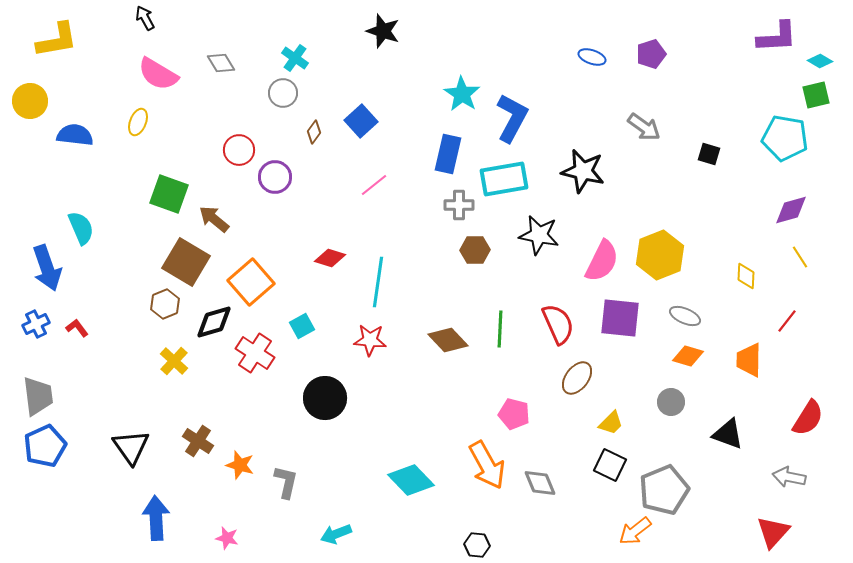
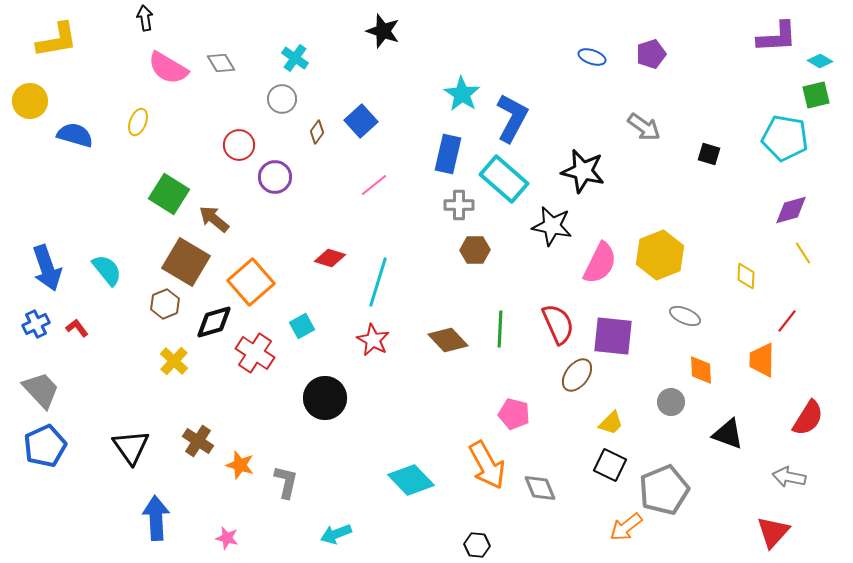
black arrow at (145, 18): rotated 20 degrees clockwise
pink semicircle at (158, 74): moved 10 px right, 6 px up
gray circle at (283, 93): moved 1 px left, 6 px down
brown diamond at (314, 132): moved 3 px right
blue semicircle at (75, 135): rotated 9 degrees clockwise
red circle at (239, 150): moved 5 px up
cyan rectangle at (504, 179): rotated 51 degrees clockwise
green square at (169, 194): rotated 12 degrees clockwise
cyan semicircle at (81, 228): moved 26 px right, 42 px down; rotated 16 degrees counterclockwise
black star at (539, 235): moved 13 px right, 9 px up
yellow line at (800, 257): moved 3 px right, 4 px up
pink semicircle at (602, 261): moved 2 px left, 2 px down
cyan line at (378, 282): rotated 9 degrees clockwise
purple square at (620, 318): moved 7 px left, 18 px down
red star at (370, 340): moved 3 px right; rotated 24 degrees clockwise
orange diamond at (688, 356): moved 13 px right, 14 px down; rotated 72 degrees clockwise
orange trapezoid at (749, 360): moved 13 px right
brown ellipse at (577, 378): moved 3 px up
gray trapezoid at (38, 396): moved 3 px right, 6 px up; rotated 36 degrees counterclockwise
gray diamond at (540, 483): moved 5 px down
orange arrow at (635, 531): moved 9 px left, 4 px up
